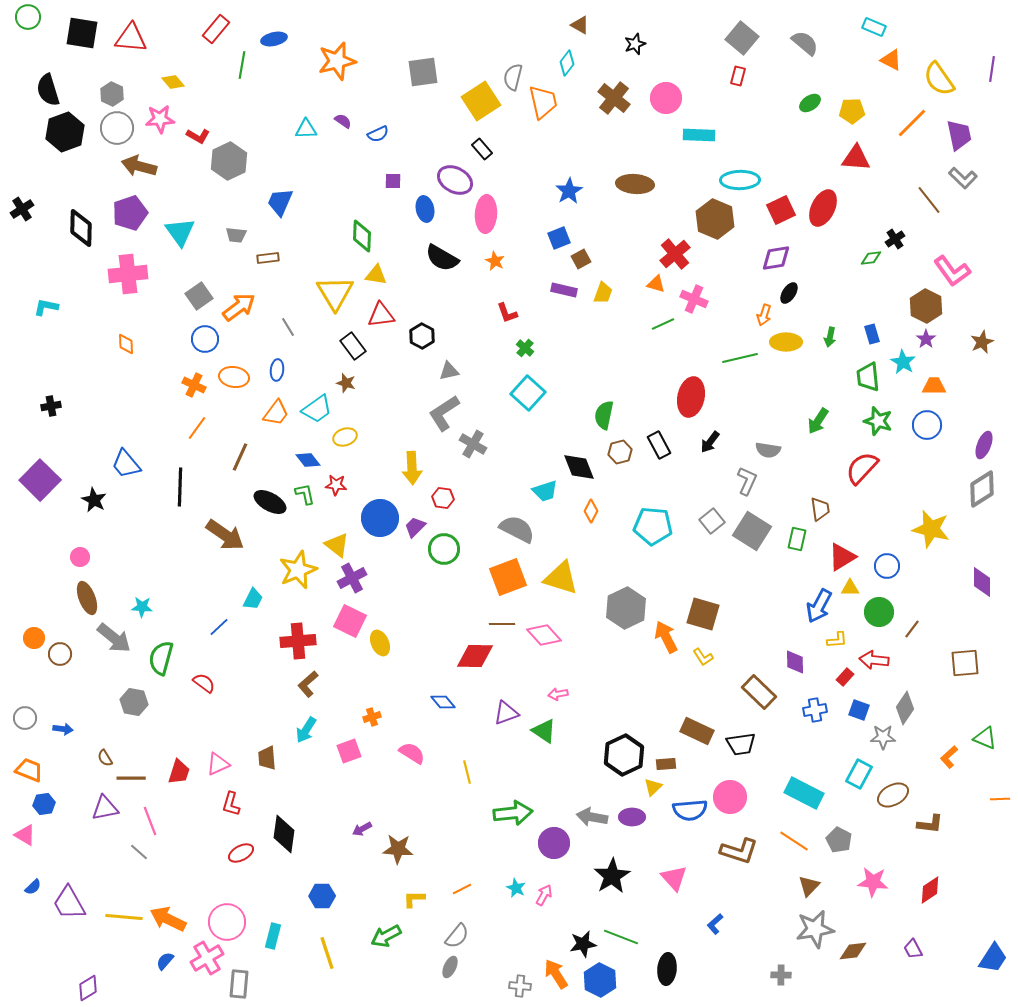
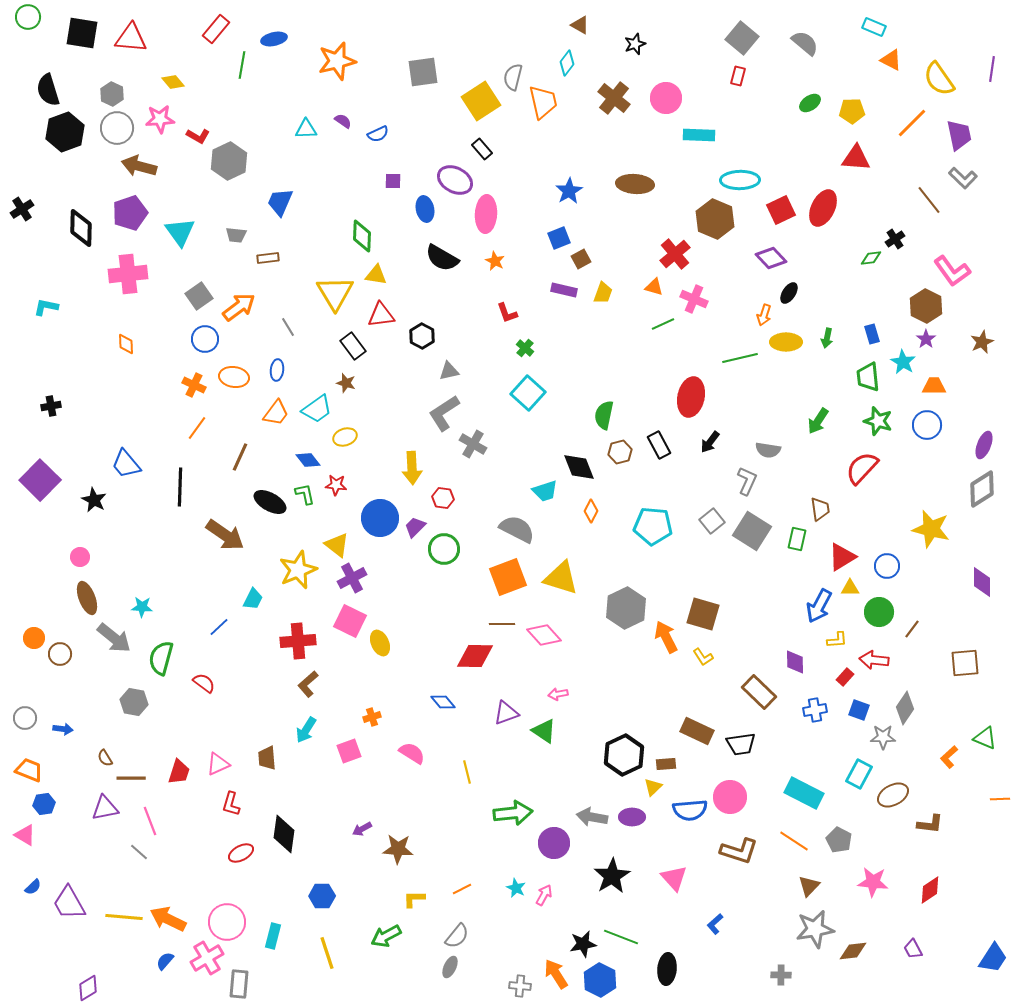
purple diamond at (776, 258): moved 5 px left; rotated 56 degrees clockwise
orange triangle at (656, 284): moved 2 px left, 3 px down
green arrow at (830, 337): moved 3 px left, 1 px down
